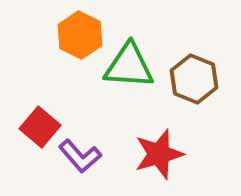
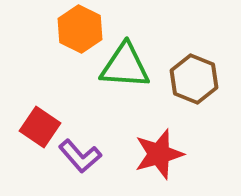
orange hexagon: moved 6 px up
green triangle: moved 4 px left
red square: rotated 6 degrees counterclockwise
